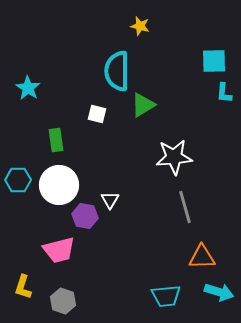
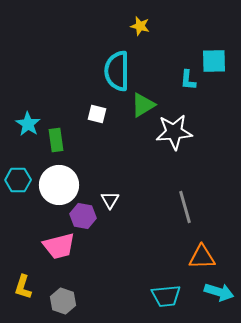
cyan star: moved 36 px down
cyan L-shape: moved 36 px left, 13 px up
white star: moved 25 px up
purple hexagon: moved 2 px left
pink trapezoid: moved 4 px up
